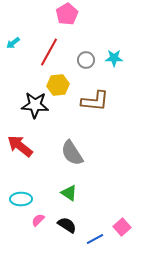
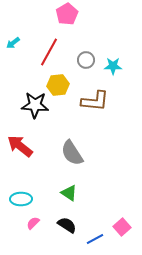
cyan star: moved 1 px left, 8 px down
pink semicircle: moved 5 px left, 3 px down
